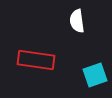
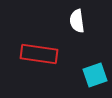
red rectangle: moved 3 px right, 6 px up
